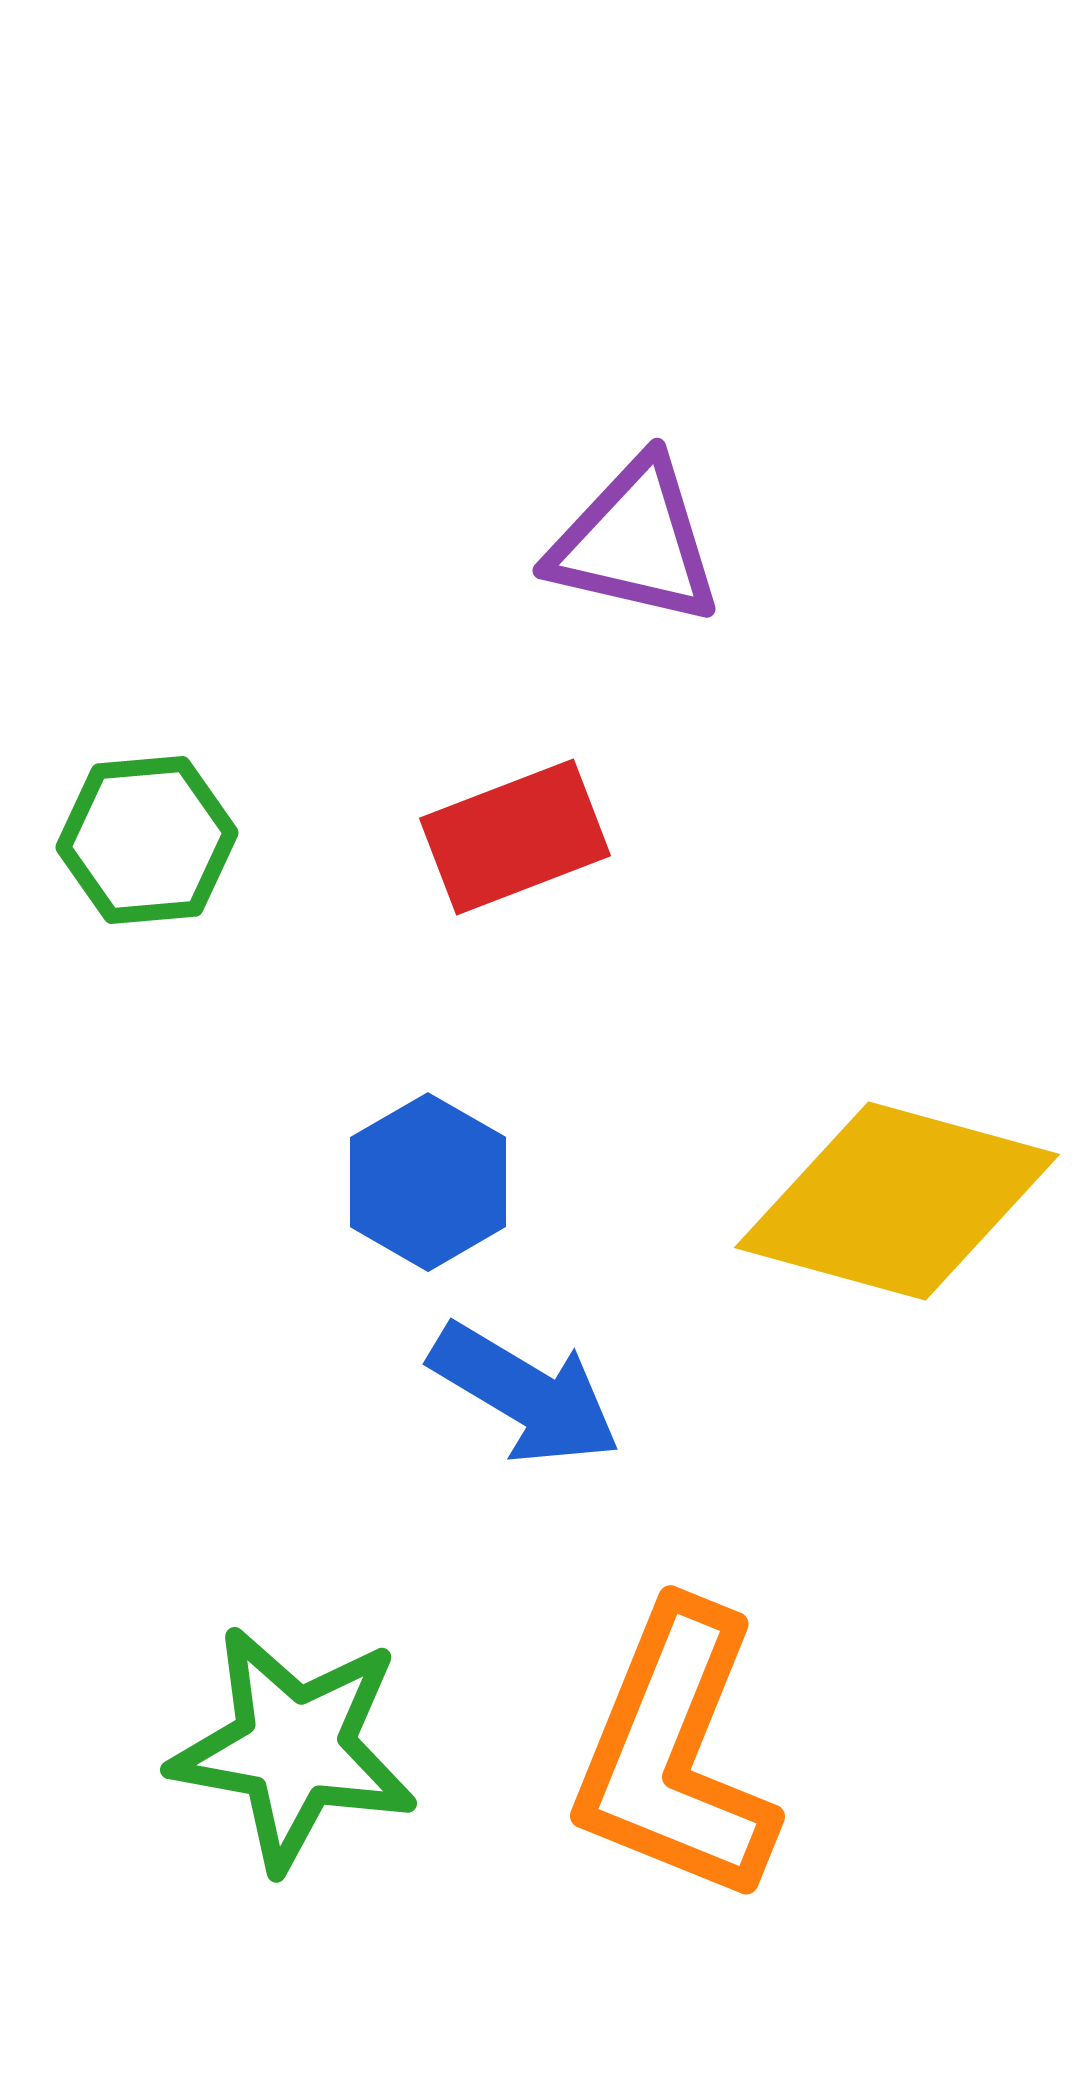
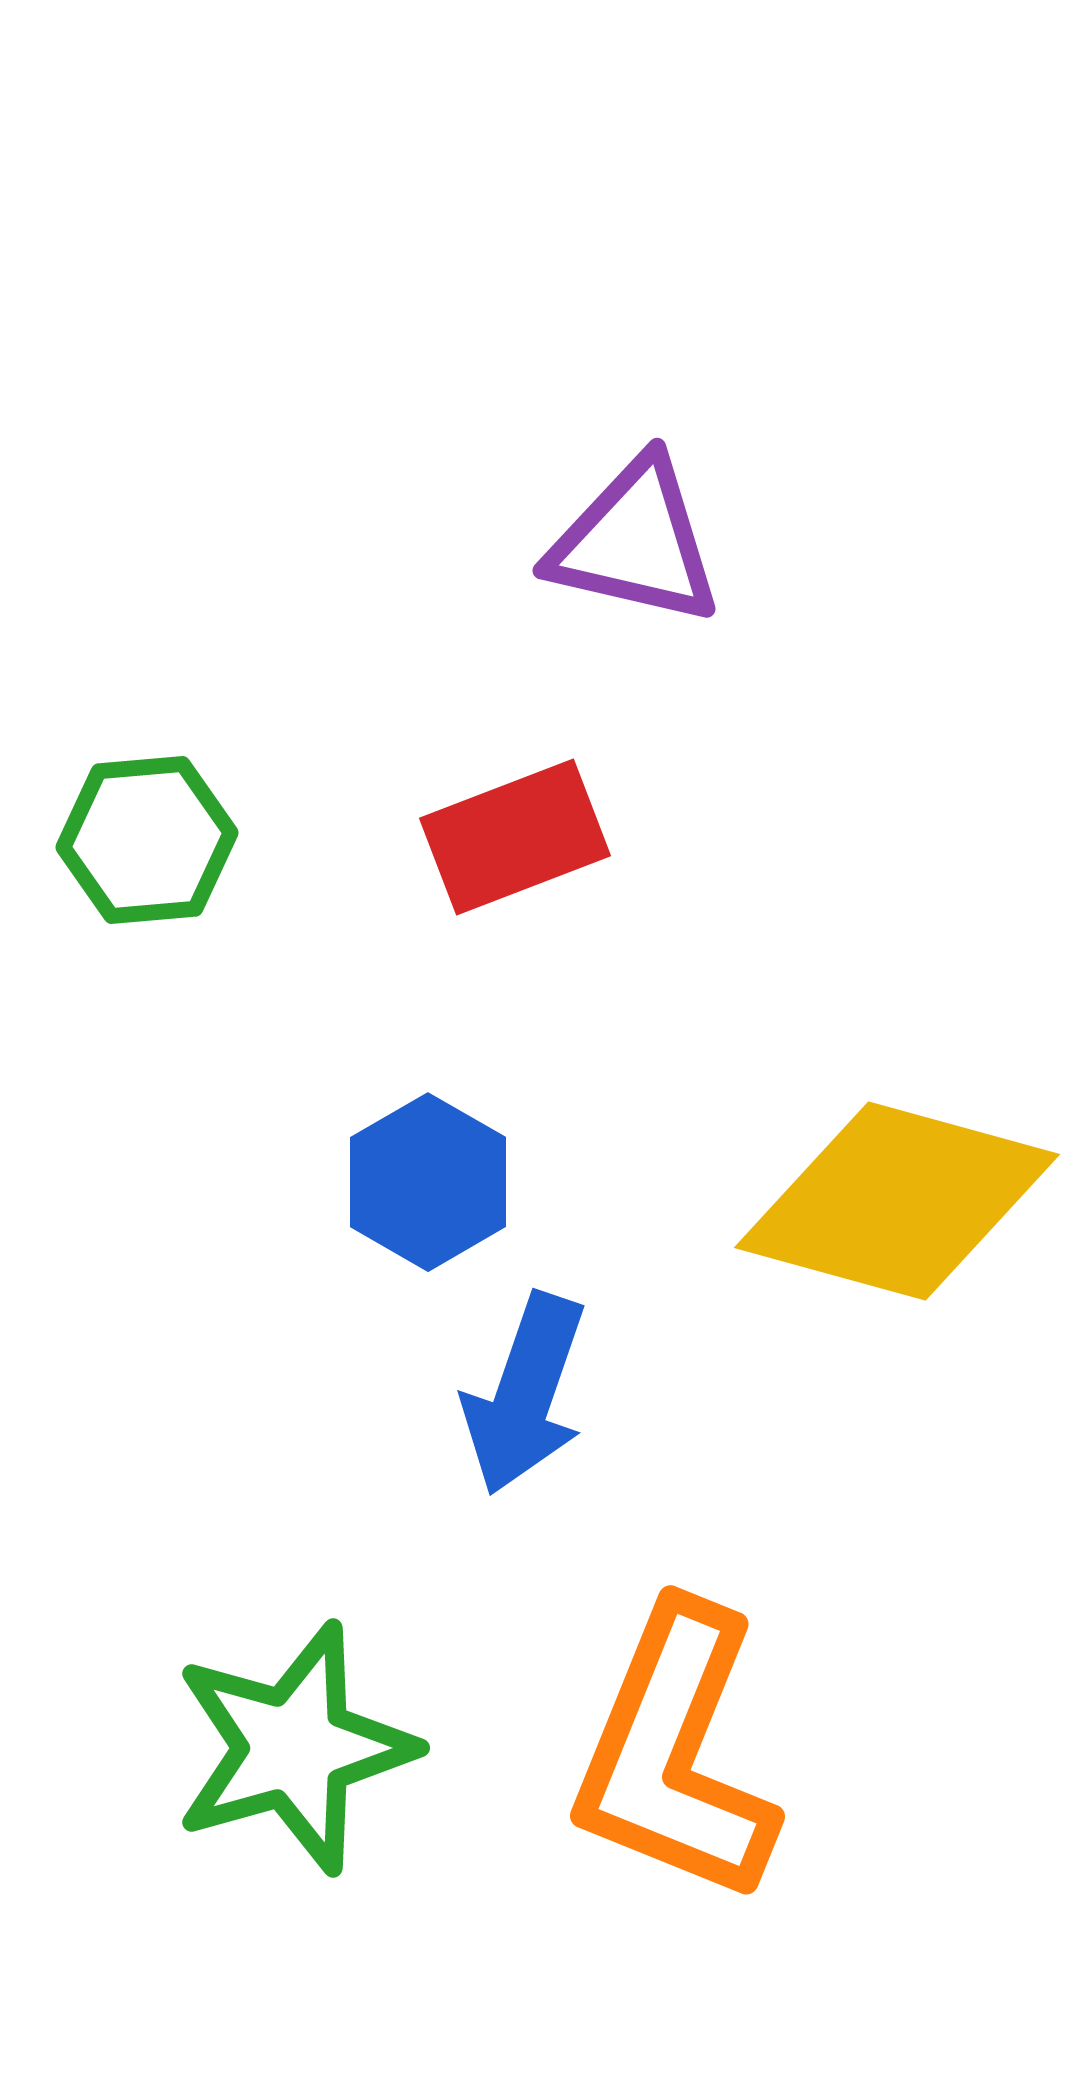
blue arrow: rotated 78 degrees clockwise
green star: rotated 26 degrees counterclockwise
